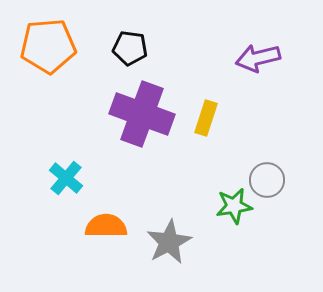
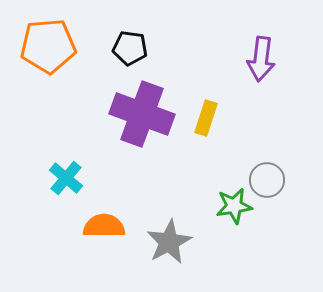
purple arrow: moved 3 px right, 1 px down; rotated 69 degrees counterclockwise
orange semicircle: moved 2 px left
